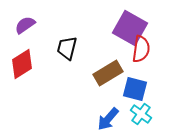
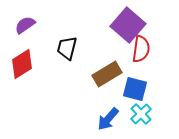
purple square: moved 2 px left, 3 px up; rotated 12 degrees clockwise
brown rectangle: moved 1 px left, 1 px down
cyan cross: rotated 10 degrees clockwise
